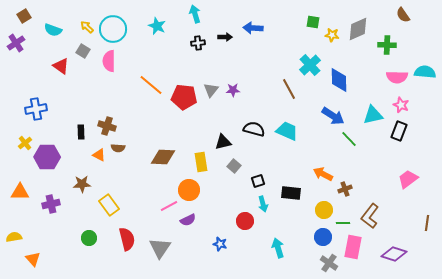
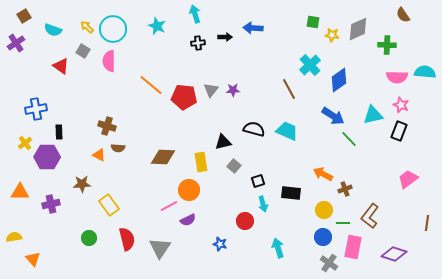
blue diamond at (339, 80): rotated 55 degrees clockwise
black rectangle at (81, 132): moved 22 px left
